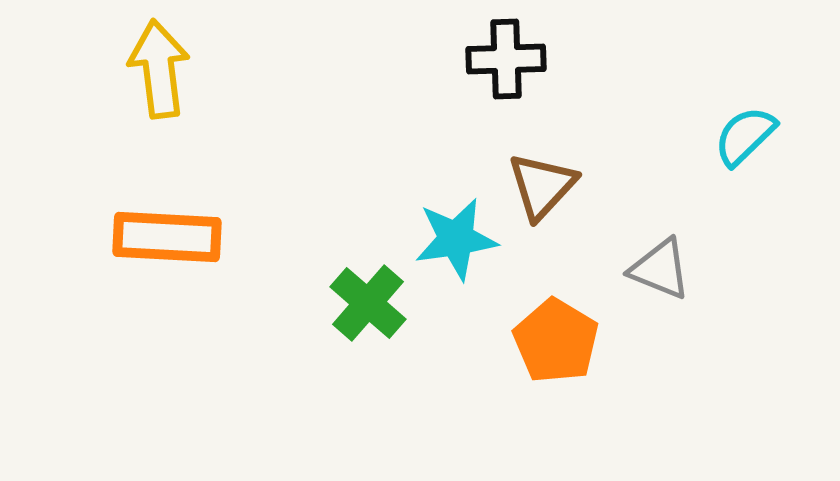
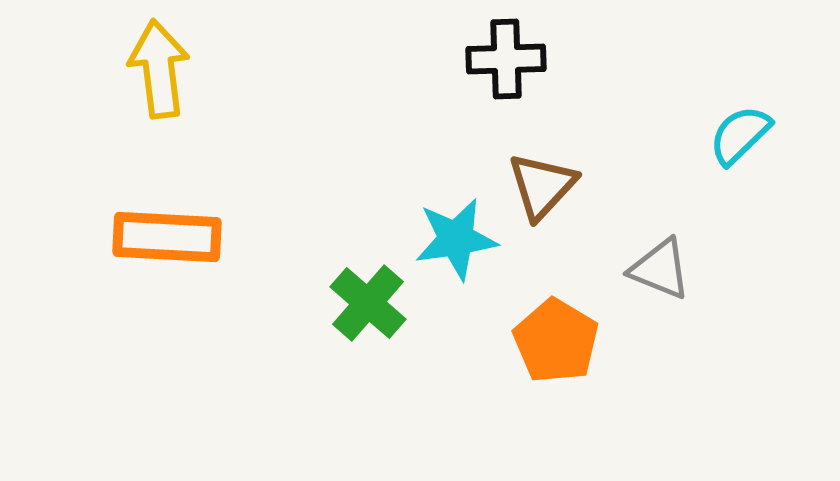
cyan semicircle: moved 5 px left, 1 px up
